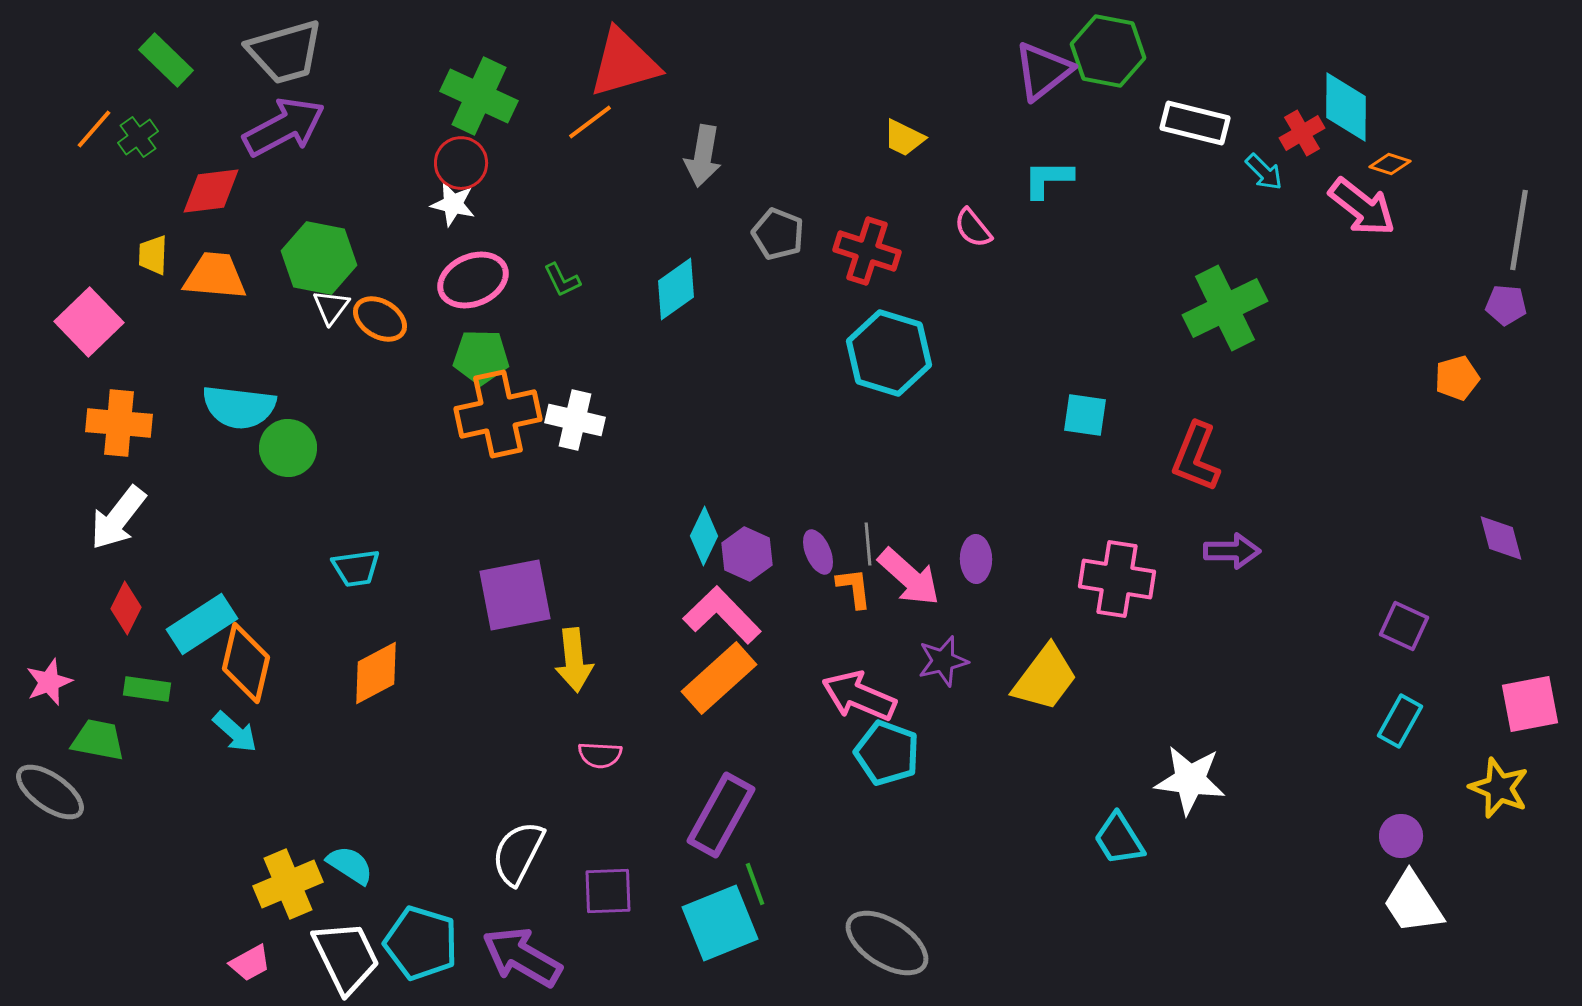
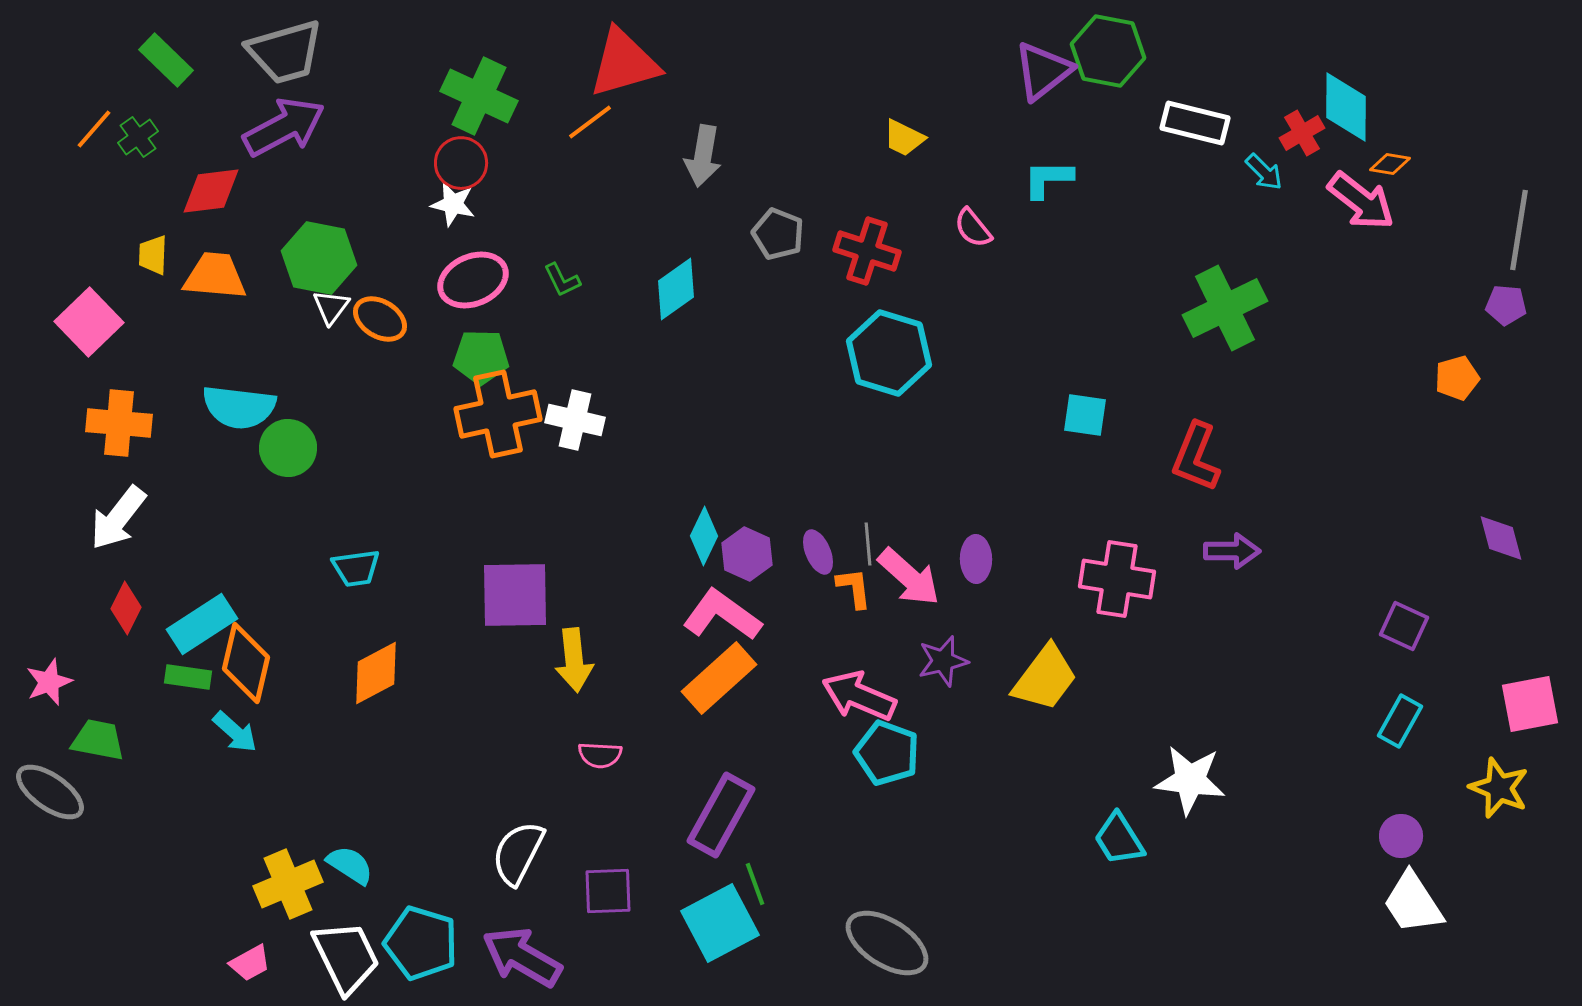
orange diamond at (1390, 164): rotated 9 degrees counterclockwise
pink arrow at (1362, 207): moved 1 px left, 6 px up
purple square at (515, 595): rotated 10 degrees clockwise
pink L-shape at (722, 615): rotated 10 degrees counterclockwise
green rectangle at (147, 689): moved 41 px right, 12 px up
cyan square at (720, 923): rotated 6 degrees counterclockwise
